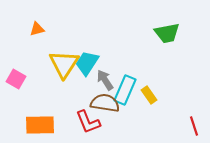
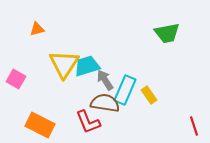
cyan trapezoid: moved 3 px down; rotated 40 degrees clockwise
orange rectangle: rotated 28 degrees clockwise
